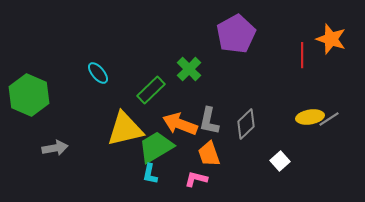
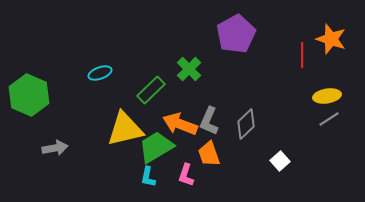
cyan ellipse: moved 2 px right; rotated 70 degrees counterclockwise
yellow ellipse: moved 17 px right, 21 px up
gray L-shape: rotated 12 degrees clockwise
cyan L-shape: moved 2 px left, 3 px down
pink L-shape: moved 10 px left, 4 px up; rotated 85 degrees counterclockwise
